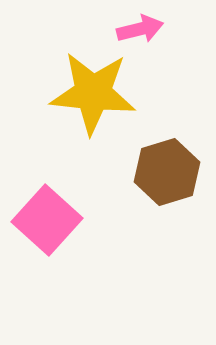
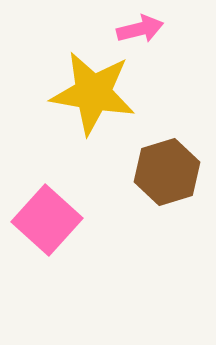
yellow star: rotated 4 degrees clockwise
